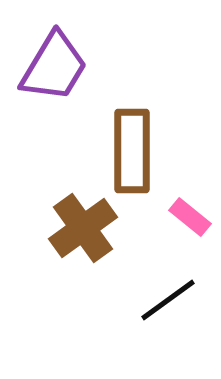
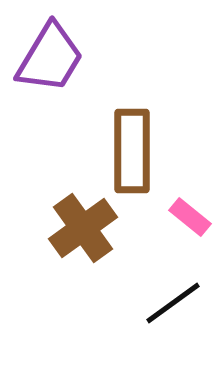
purple trapezoid: moved 4 px left, 9 px up
black line: moved 5 px right, 3 px down
